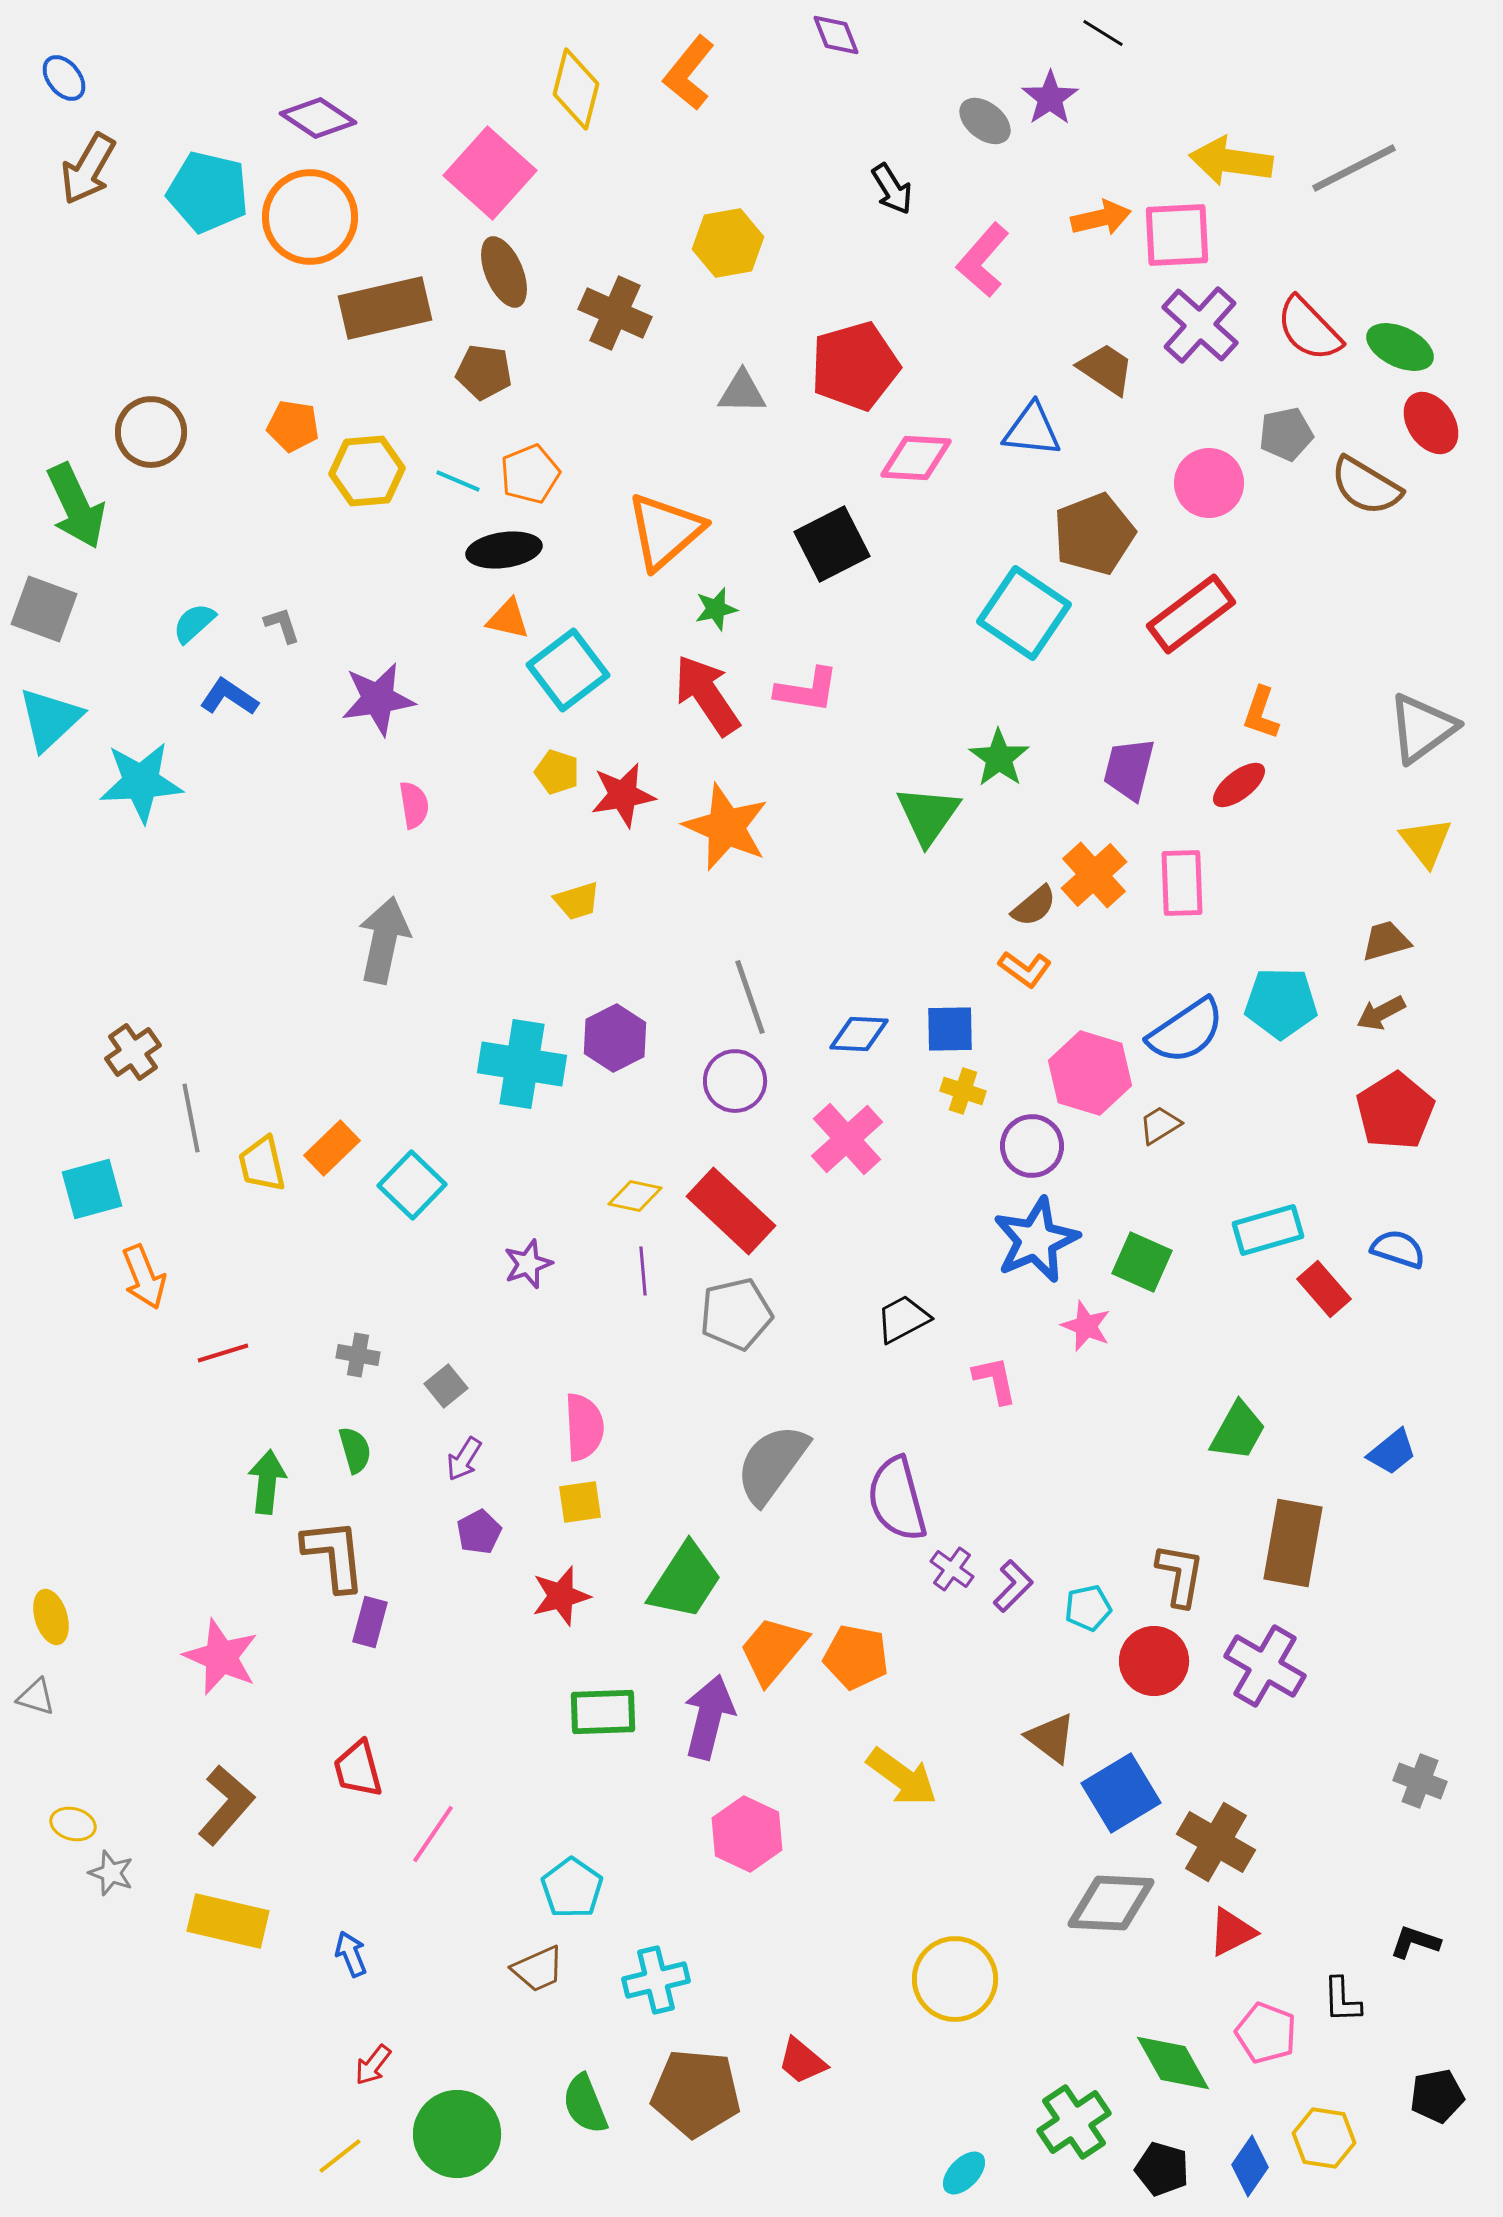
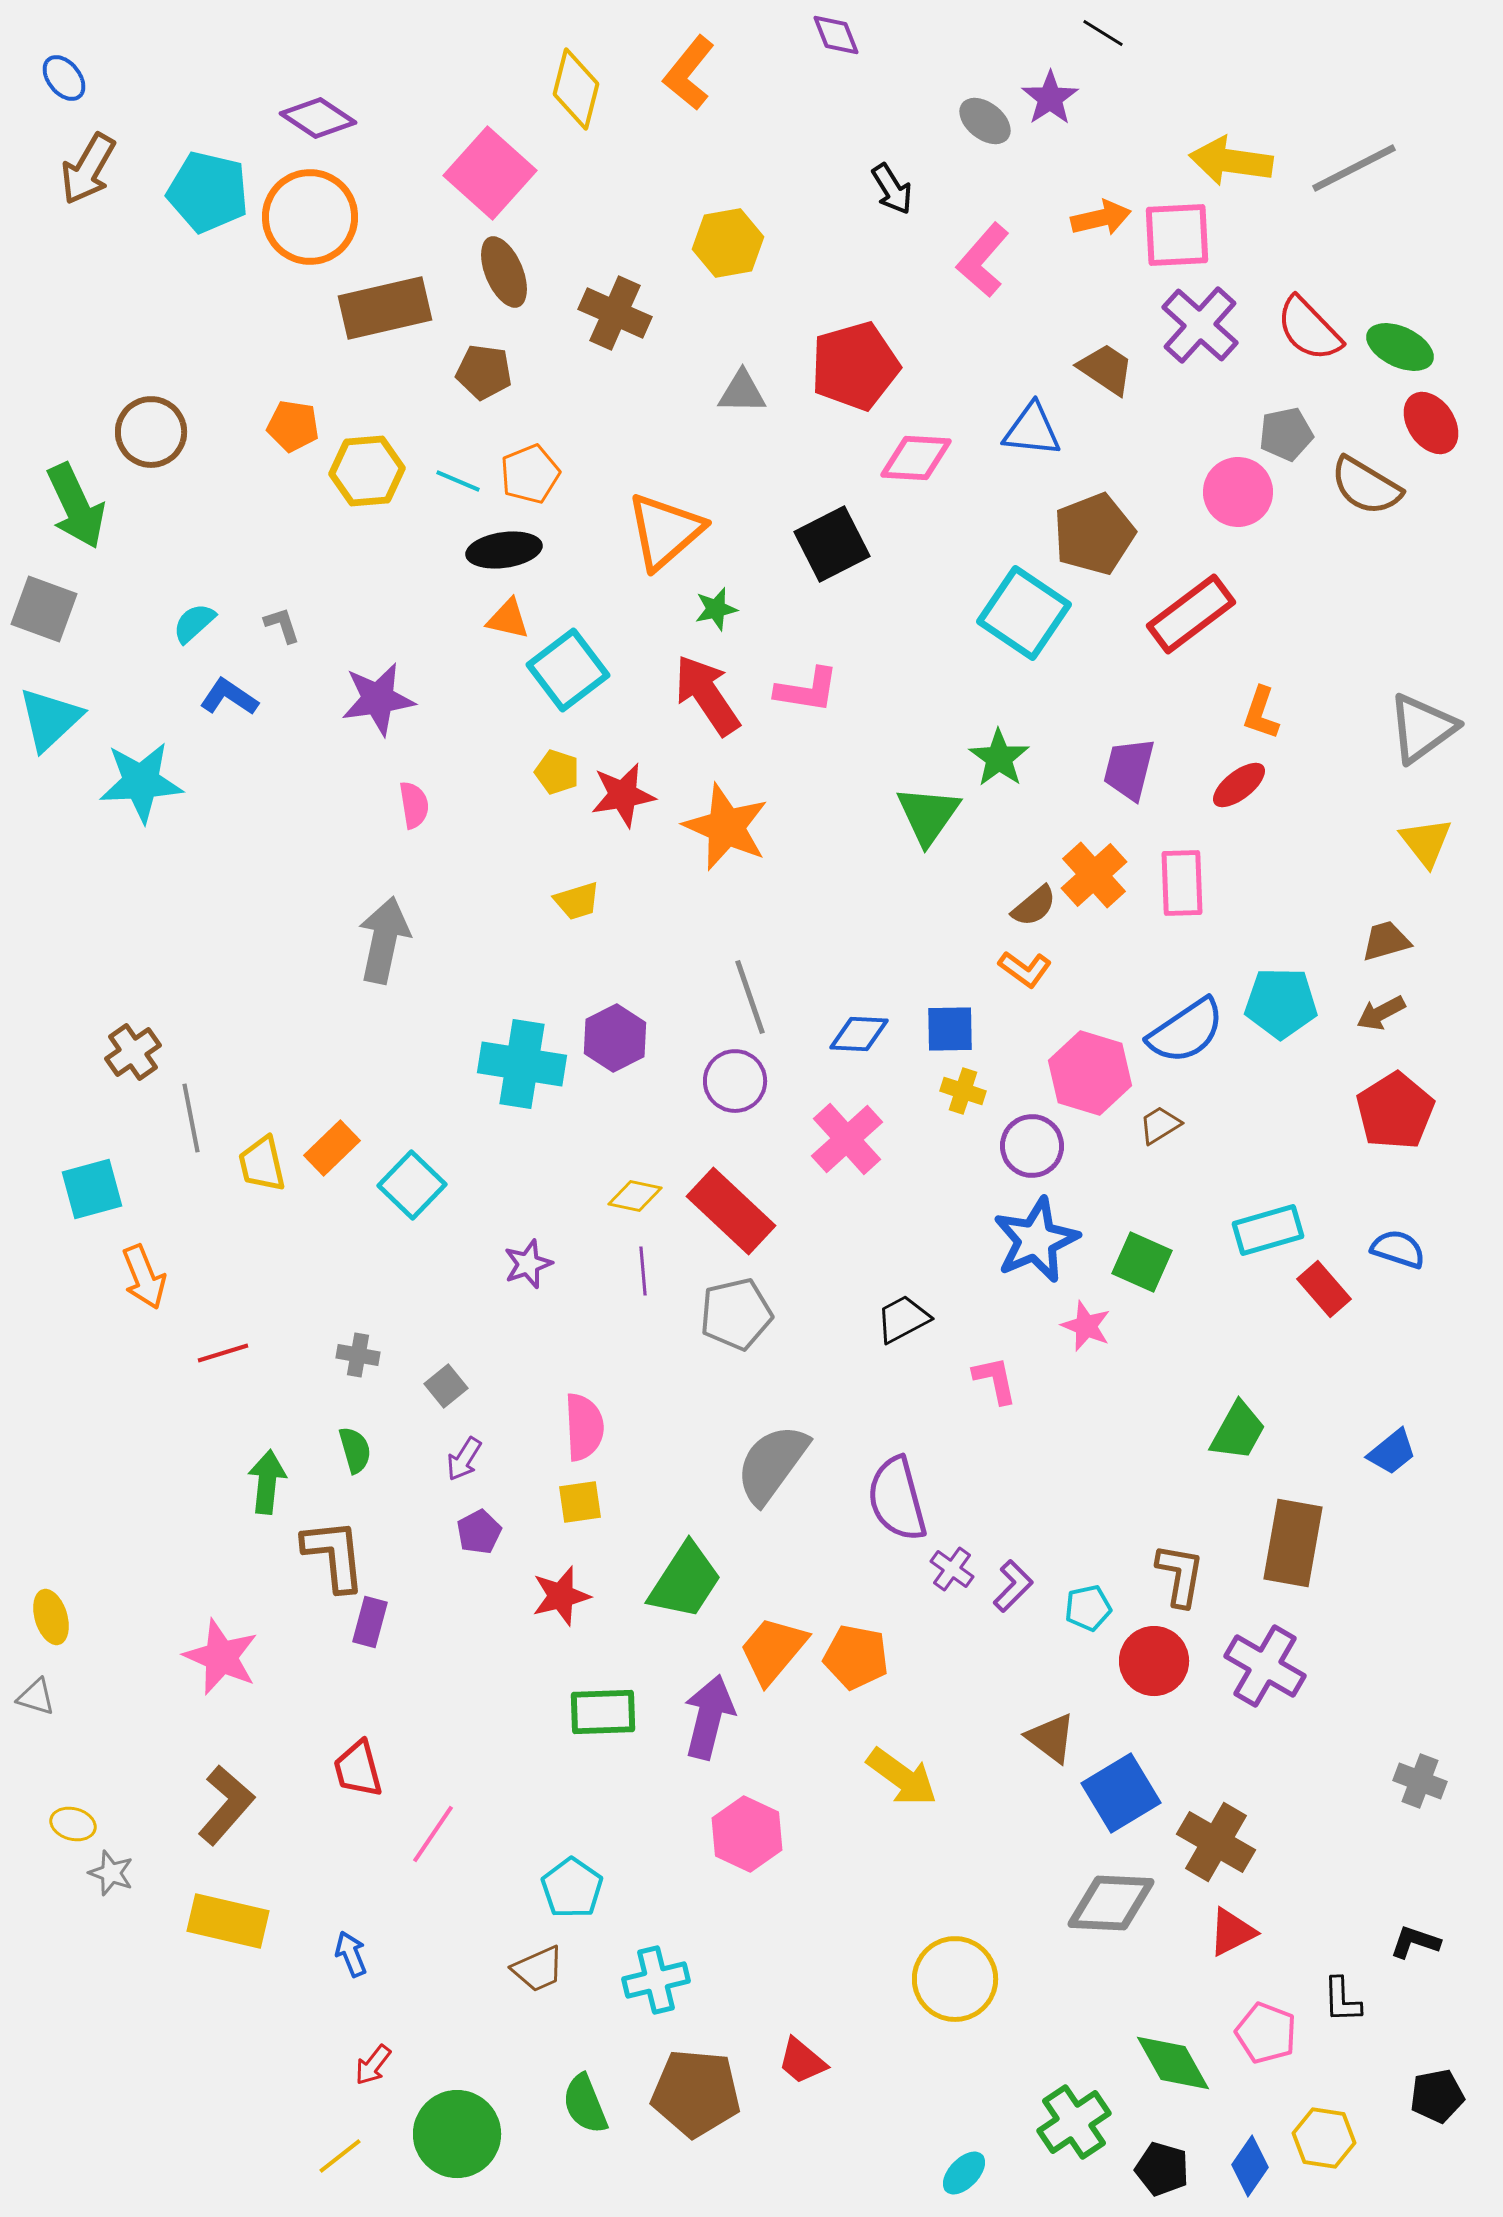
pink circle at (1209, 483): moved 29 px right, 9 px down
